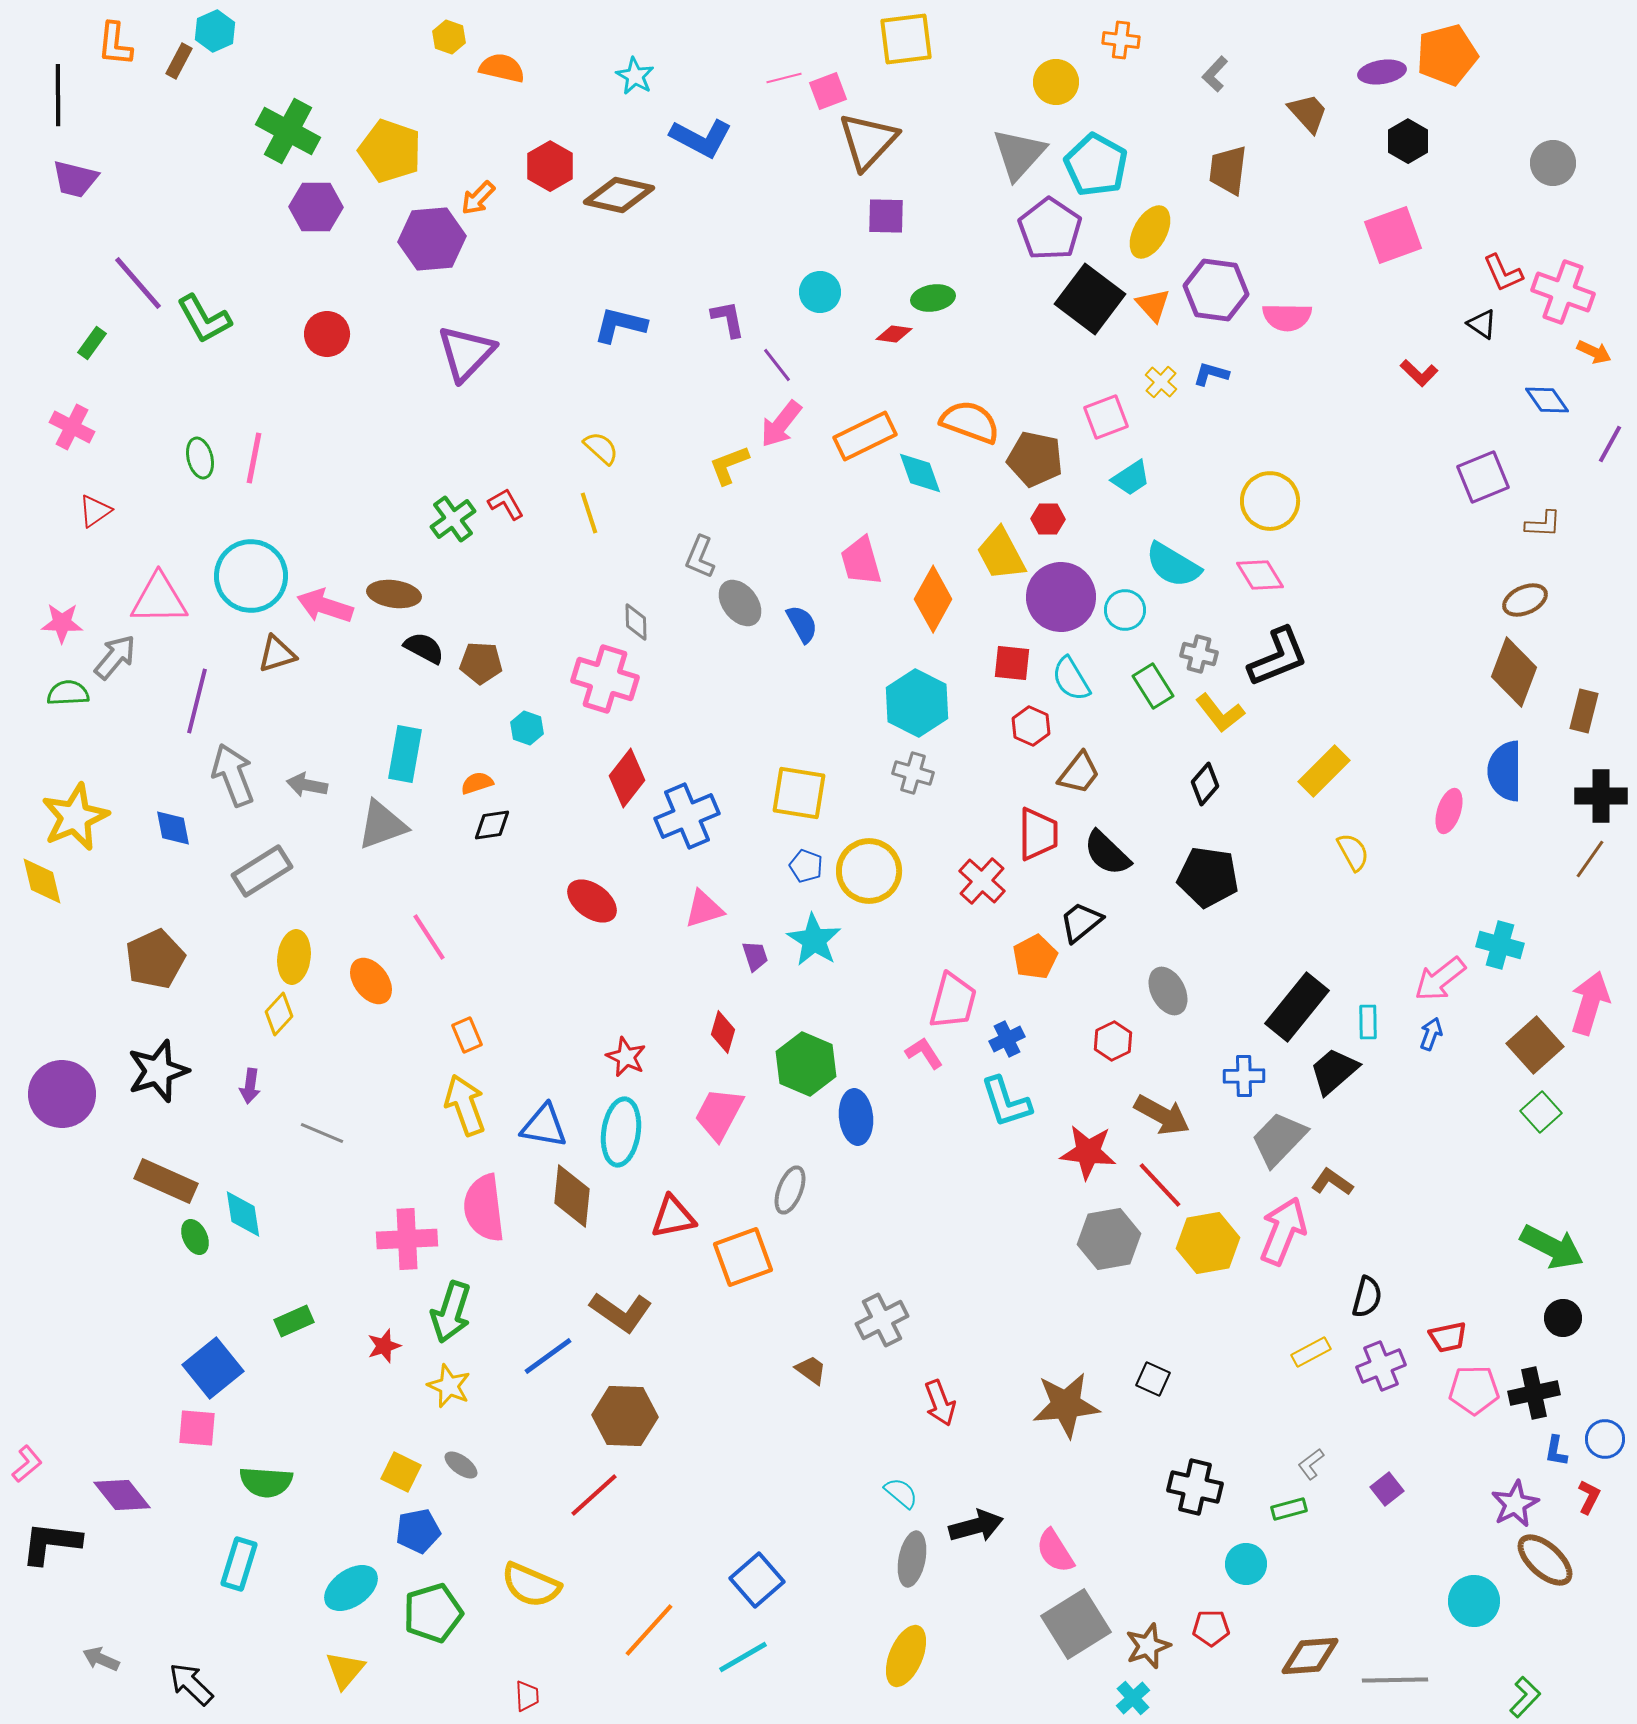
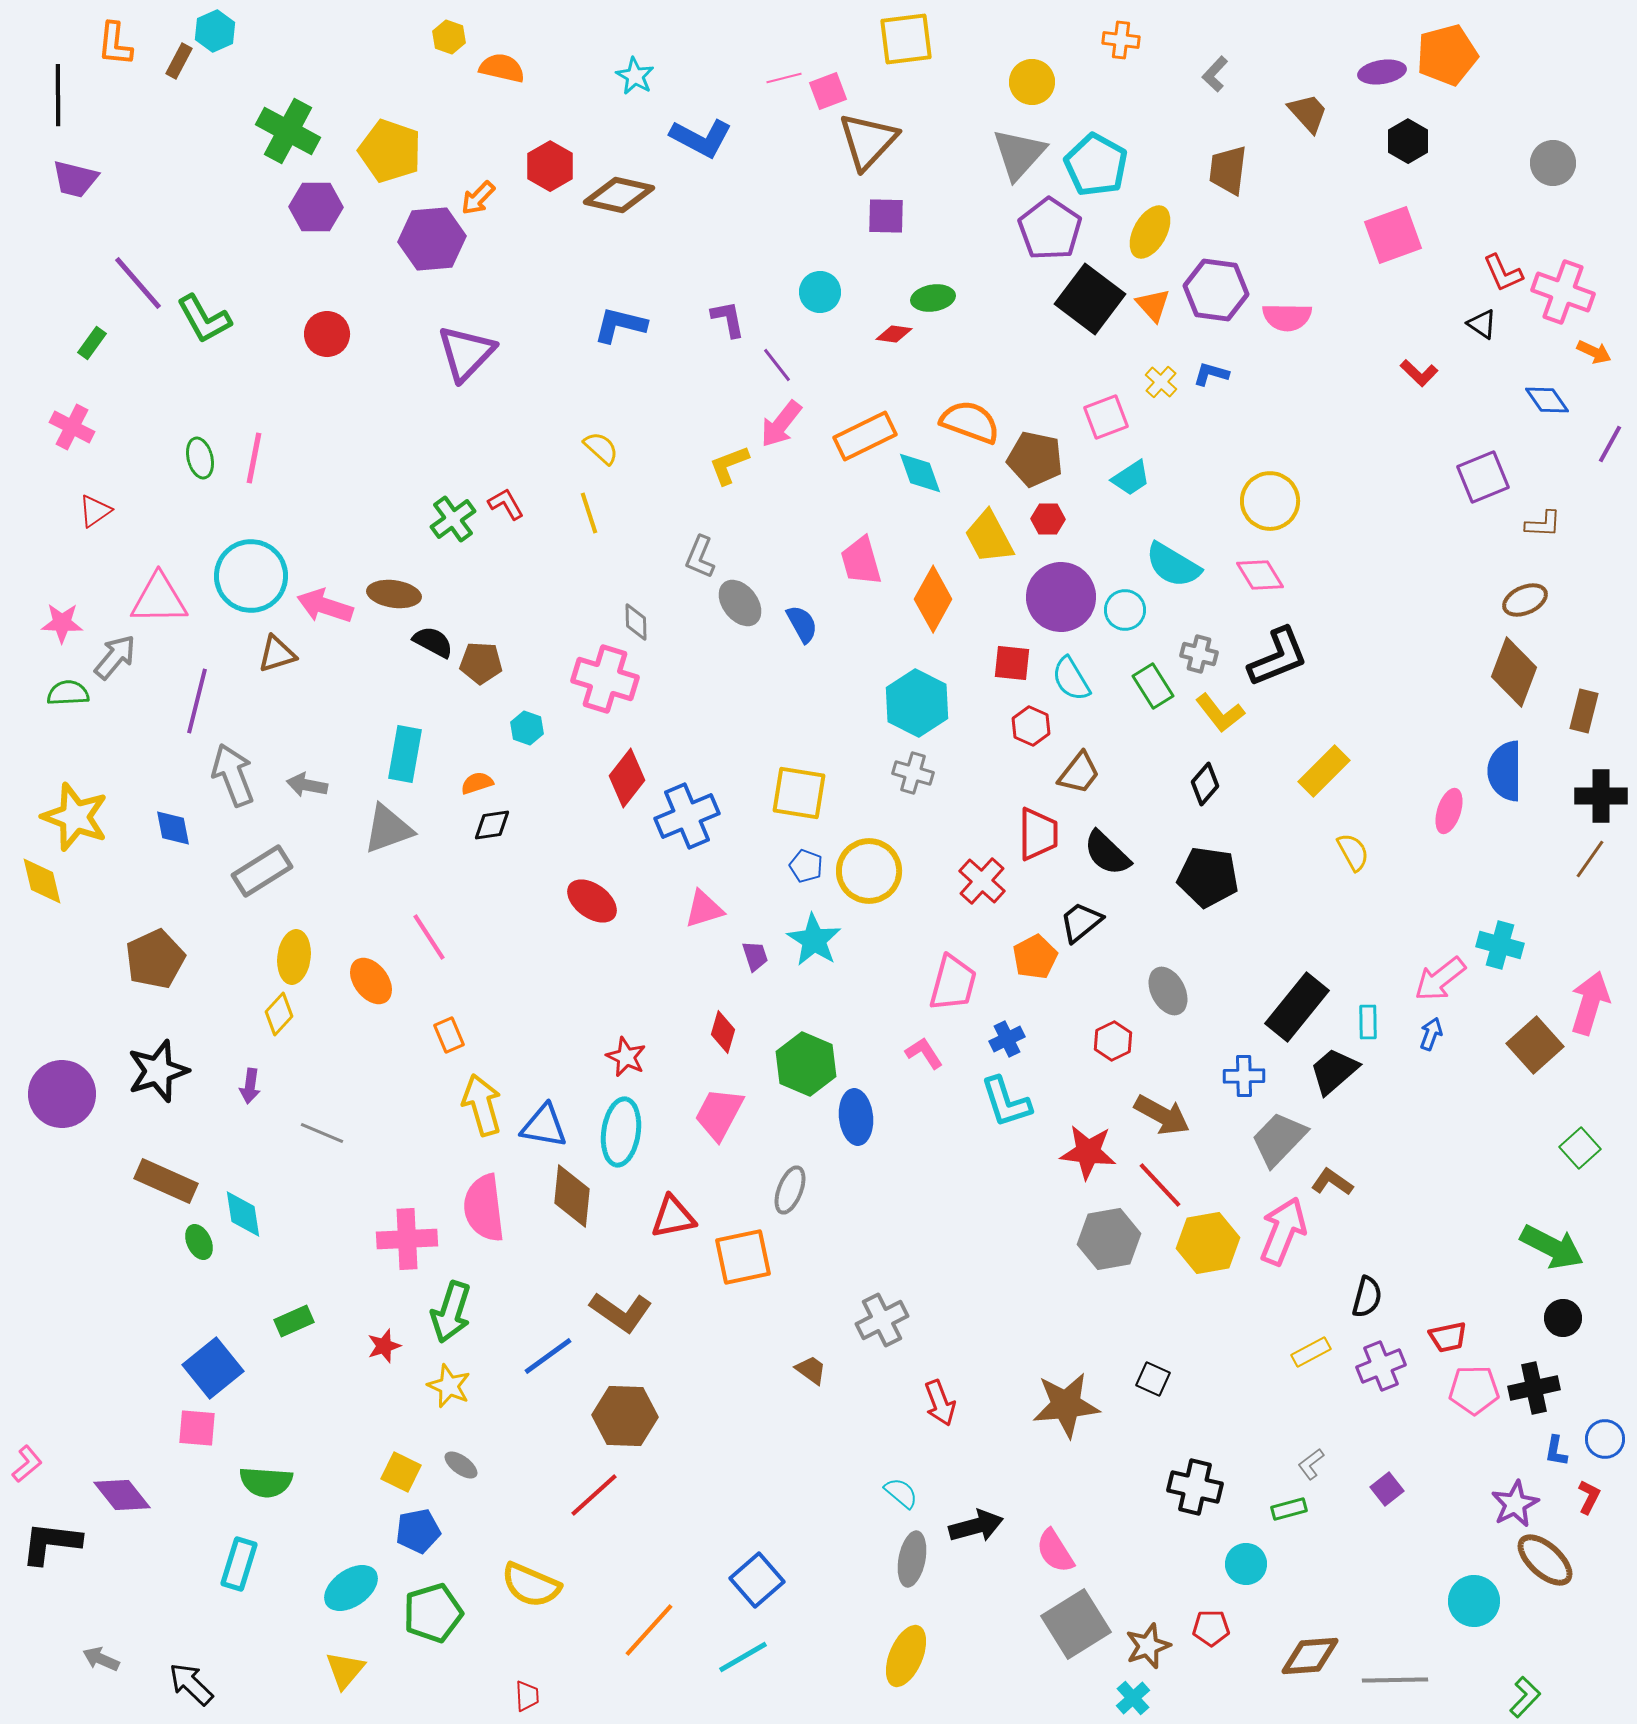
yellow circle at (1056, 82): moved 24 px left
yellow trapezoid at (1001, 554): moved 12 px left, 17 px up
black semicircle at (424, 648): moved 9 px right, 6 px up
yellow star at (75, 817): rotated 28 degrees counterclockwise
gray triangle at (382, 825): moved 6 px right, 4 px down
pink trapezoid at (953, 1001): moved 18 px up
orange rectangle at (467, 1035): moved 18 px left
yellow arrow at (465, 1105): moved 17 px right; rotated 4 degrees clockwise
green square at (1541, 1112): moved 39 px right, 36 px down
green ellipse at (195, 1237): moved 4 px right, 5 px down
orange square at (743, 1257): rotated 8 degrees clockwise
black cross at (1534, 1393): moved 5 px up
